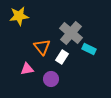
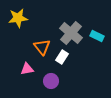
yellow star: moved 1 px left, 2 px down
cyan rectangle: moved 8 px right, 13 px up
purple circle: moved 2 px down
